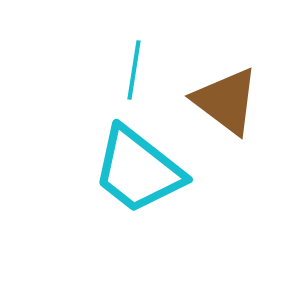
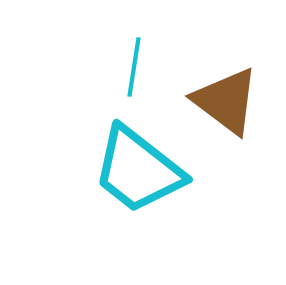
cyan line: moved 3 px up
